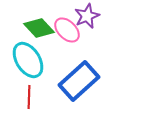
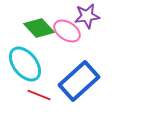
purple star: rotated 15 degrees clockwise
pink ellipse: moved 1 px down; rotated 12 degrees counterclockwise
cyan ellipse: moved 3 px left, 4 px down; rotated 6 degrees counterclockwise
red line: moved 10 px right, 2 px up; rotated 70 degrees counterclockwise
